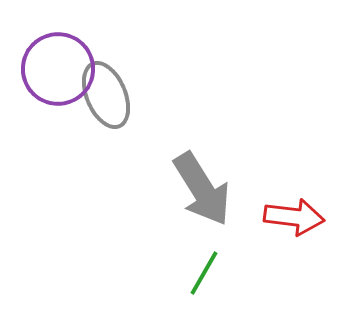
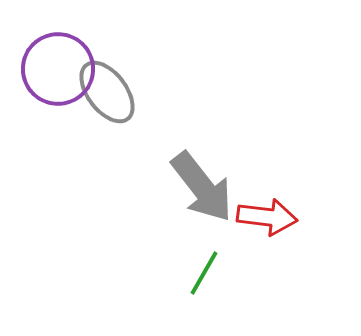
gray ellipse: moved 1 px right, 3 px up; rotated 14 degrees counterclockwise
gray arrow: moved 2 px up; rotated 6 degrees counterclockwise
red arrow: moved 27 px left
